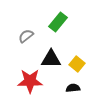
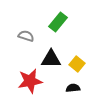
gray semicircle: rotated 56 degrees clockwise
red star: rotated 10 degrees counterclockwise
